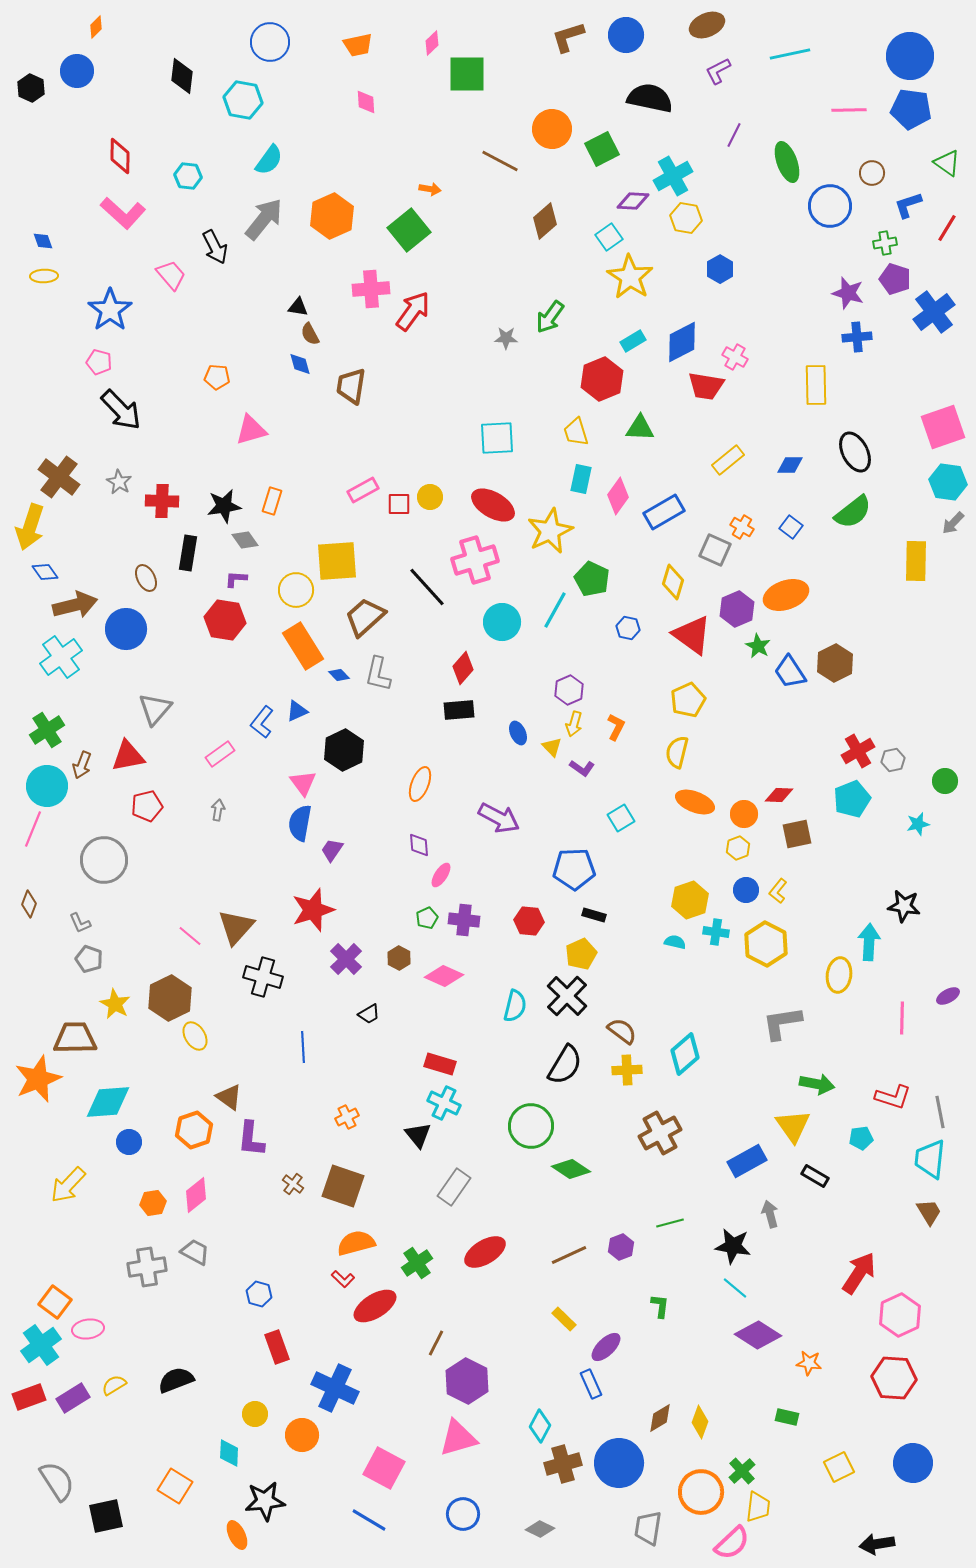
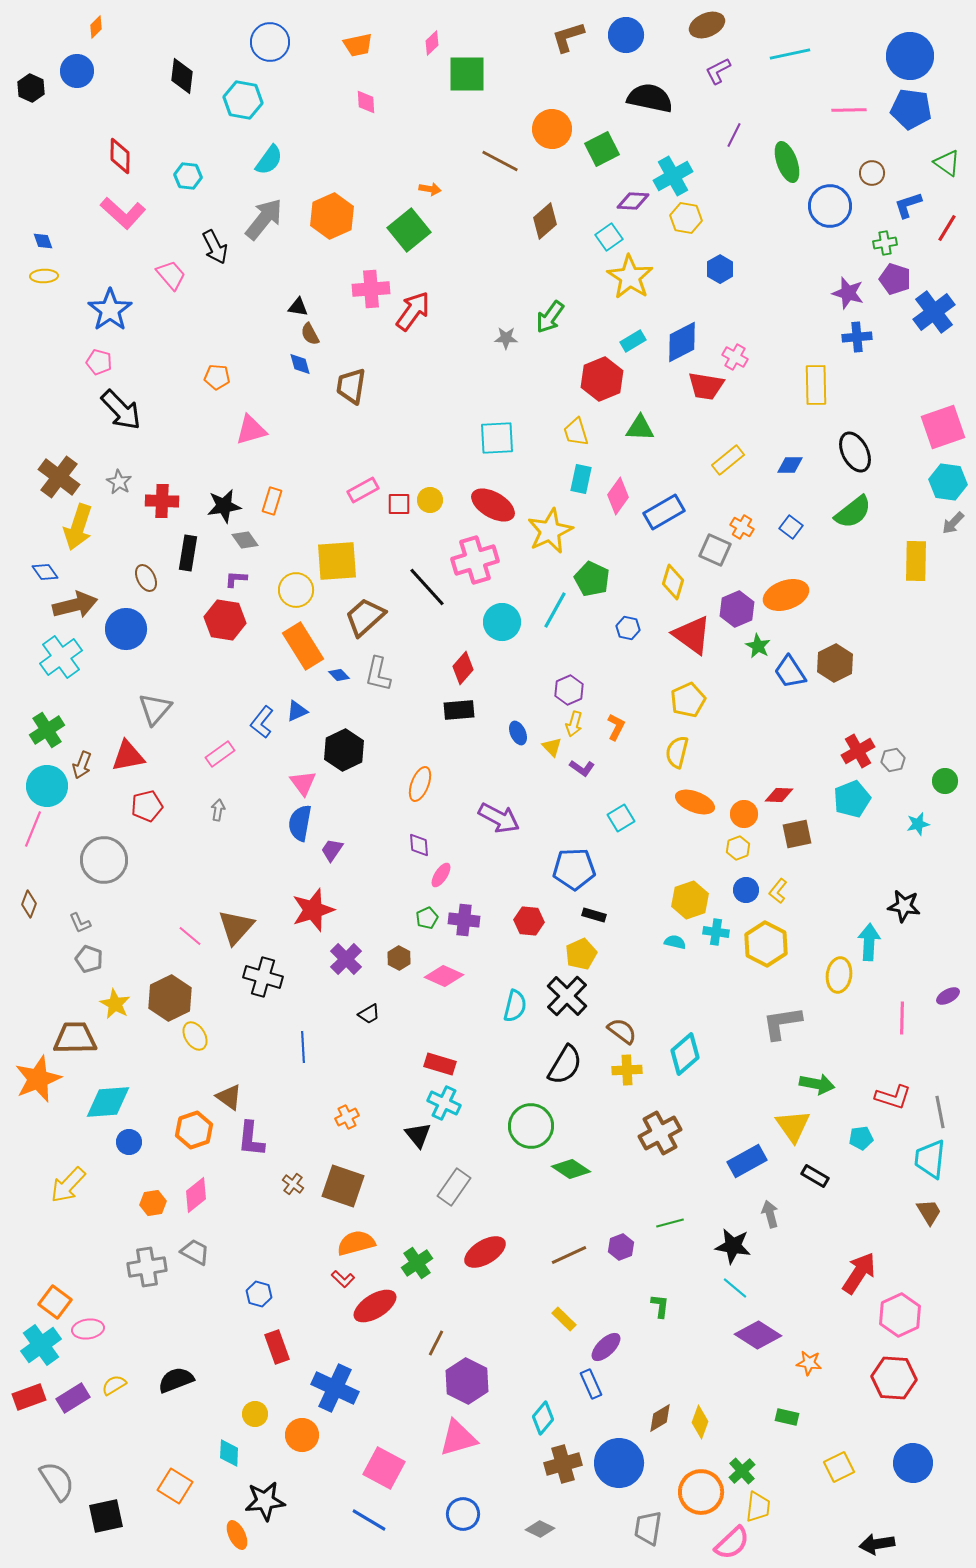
yellow circle at (430, 497): moved 3 px down
yellow arrow at (30, 527): moved 48 px right
cyan diamond at (540, 1426): moved 3 px right, 8 px up; rotated 12 degrees clockwise
